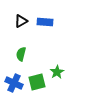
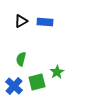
green semicircle: moved 5 px down
blue cross: moved 3 px down; rotated 18 degrees clockwise
